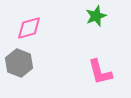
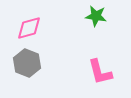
green star: rotated 30 degrees clockwise
gray hexagon: moved 8 px right
